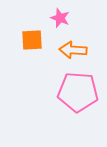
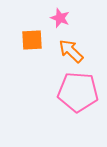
orange arrow: moved 2 px left, 1 px down; rotated 40 degrees clockwise
